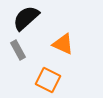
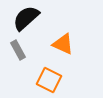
orange square: moved 1 px right
